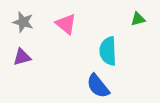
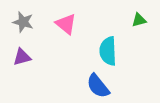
green triangle: moved 1 px right, 1 px down
